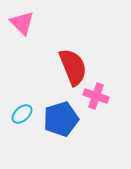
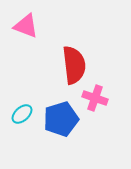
pink triangle: moved 4 px right, 3 px down; rotated 24 degrees counterclockwise
red semicircle: moved 1 px right, 2 px up; rotated 15 degrees clockwise
pink cross: moved 1 px left, 2 px down
